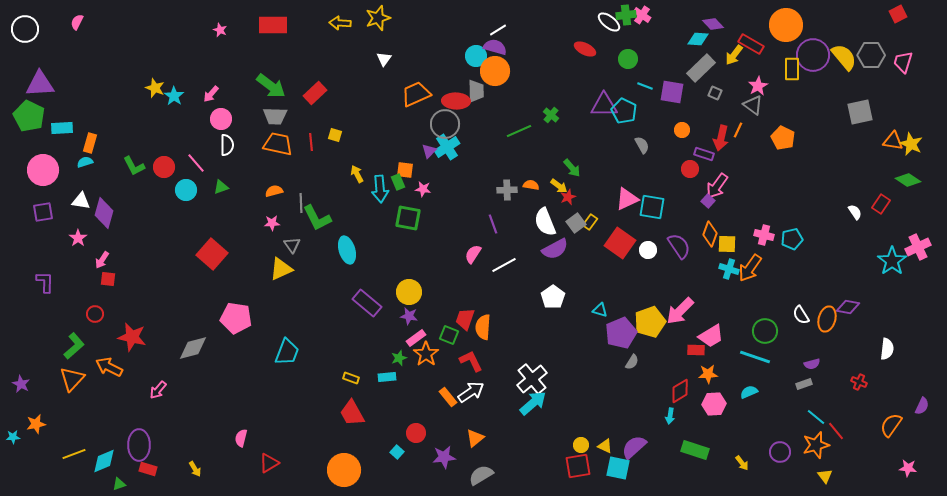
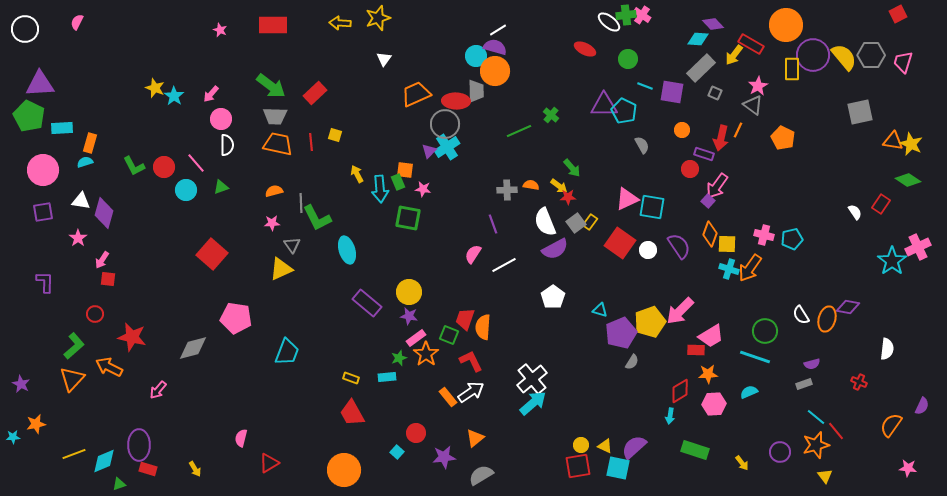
red star at (568, 197): rotated 21 degrees clockwise
